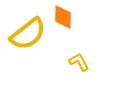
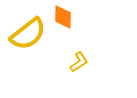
yellow L-shape: rotated 85 degrees clockwise
